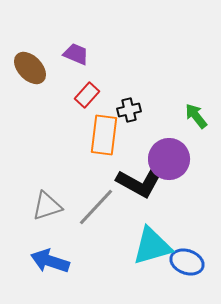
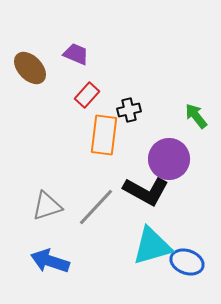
black L-shape: moved 7 px right, 8 px down
